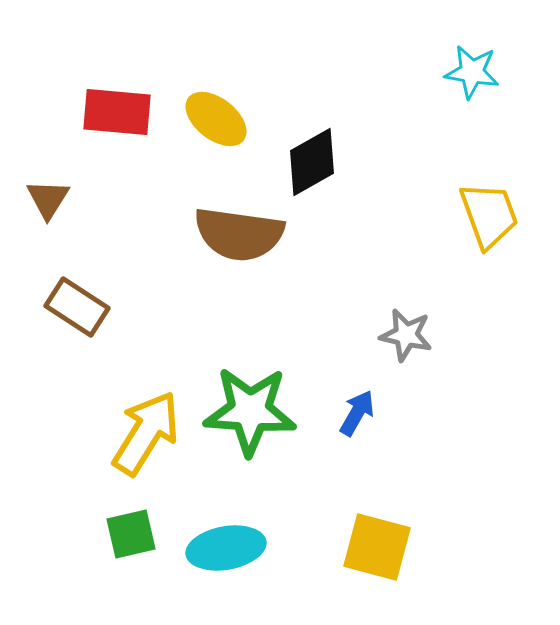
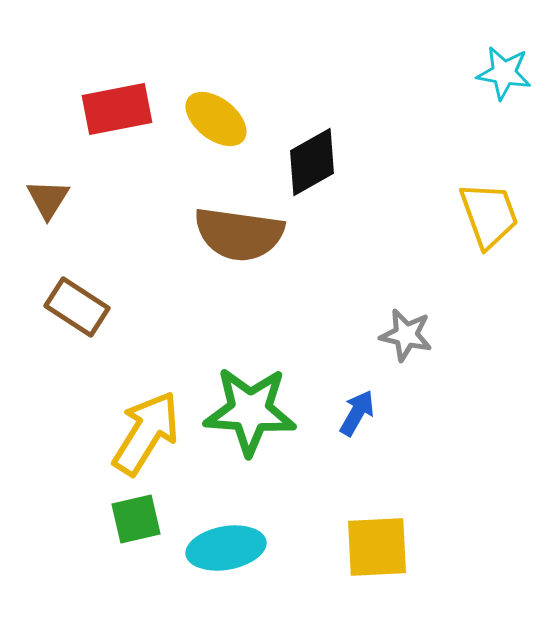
cyan star: moved 32 px right, 1 px down
red rectangle: moved 3 px up; rotated 16 degrees counterclockwise
green square: moved 5 px right, 15 px up
yellow square: rotated 18 degrees counterclockwise
